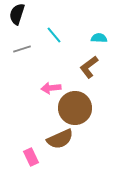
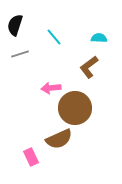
black semicircle: moved 2 px left, 11 px down
cyan line: moved 2 px down
gray line: moved 2 px left, 5 px down
brown semicircle: moved 1 px left
